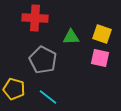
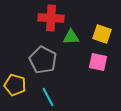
red cross: moved 16 px right
pink square: moved 2 px left, 4 px down
yellow pentagon: moved 1 px right, 4 px up
cyan line: rotated 24 degrees clockwise
